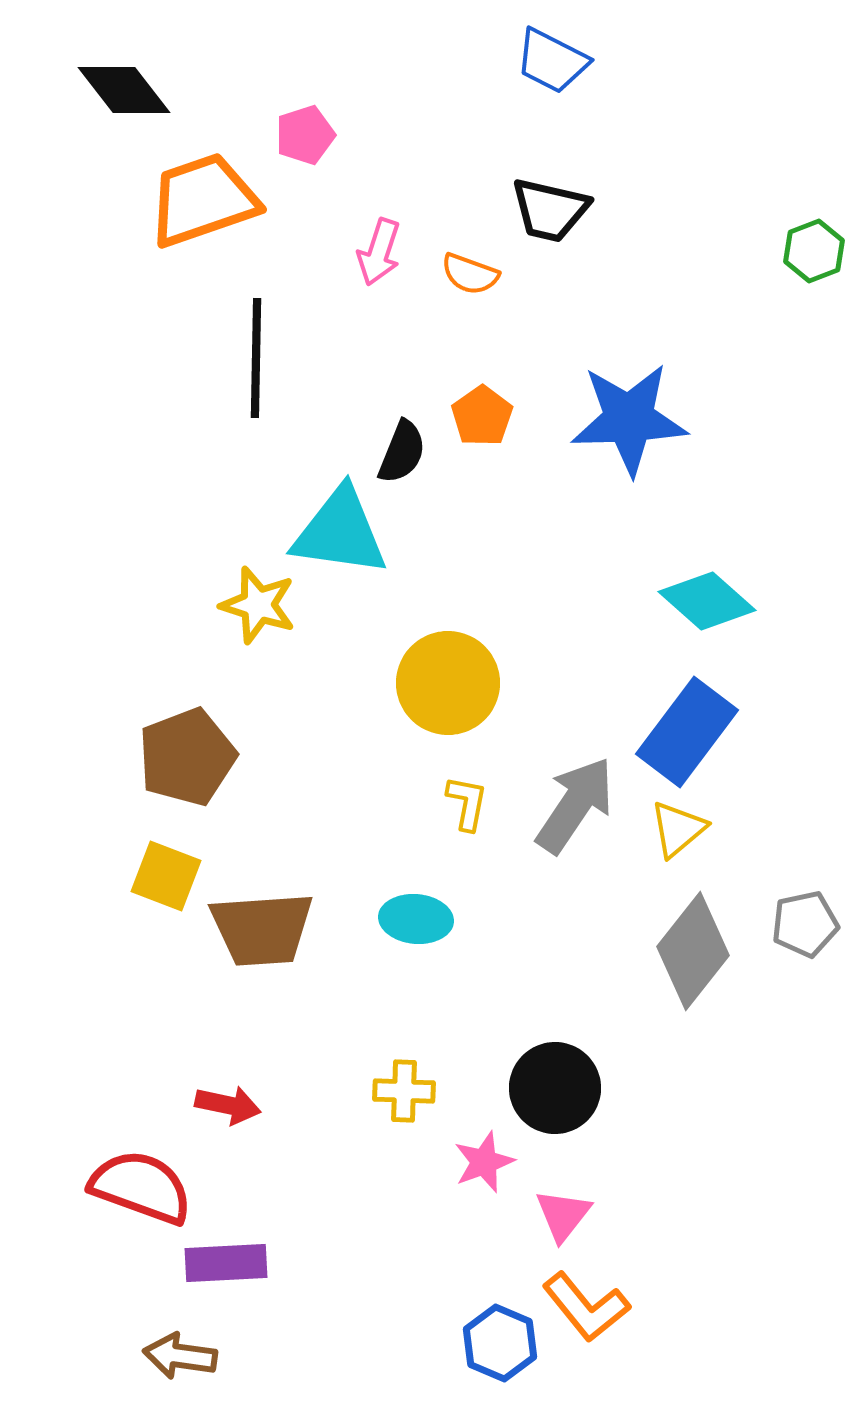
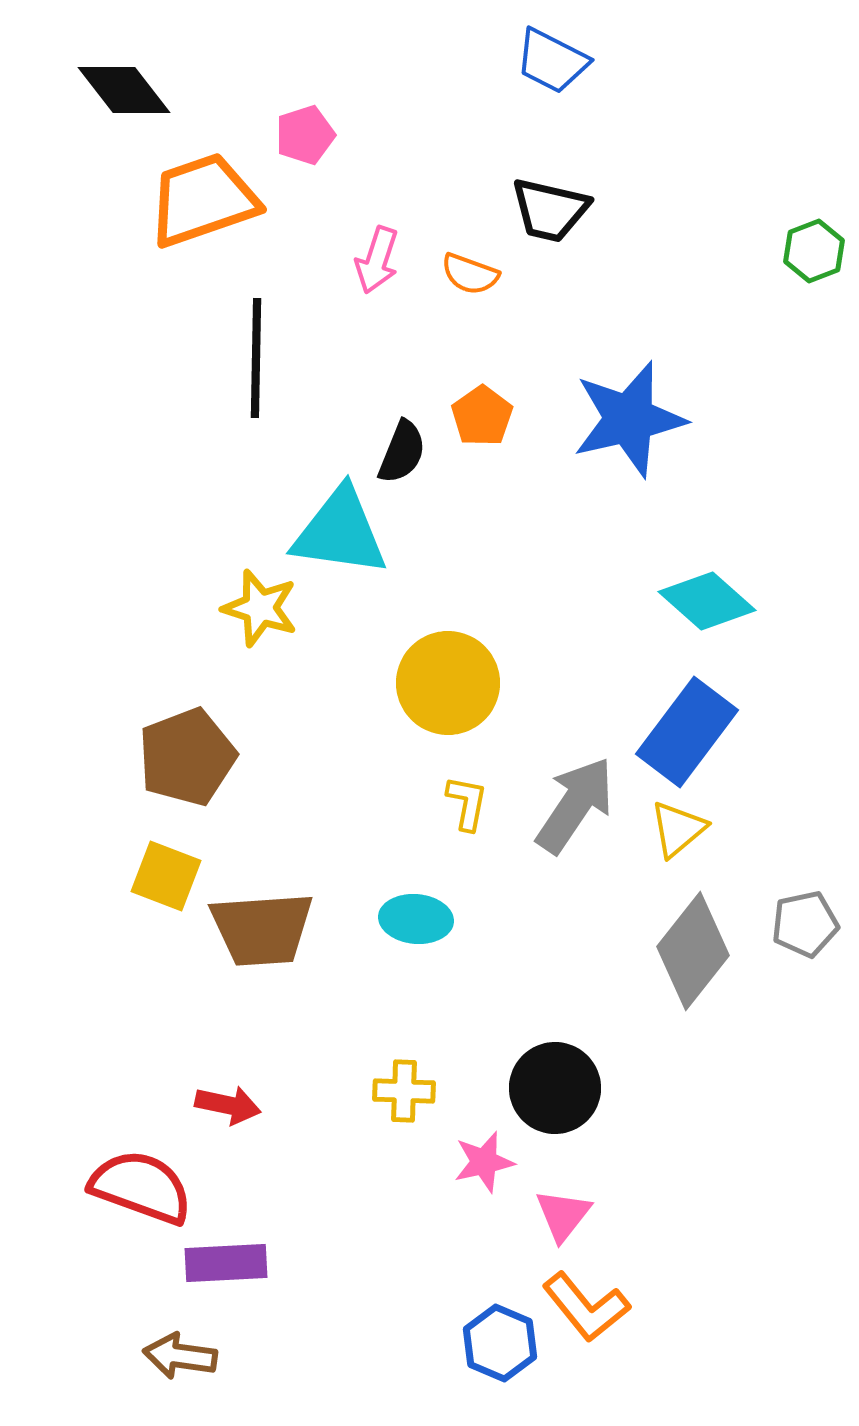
pink arrow: moved 2 px left, 8 px down
blue star: rotated 11 degrees counterclockwise
yellow star: moved 2 px right, 3 px down
pink star: rotated 8 degrees clockwise
